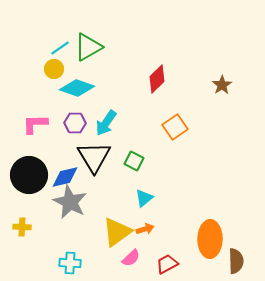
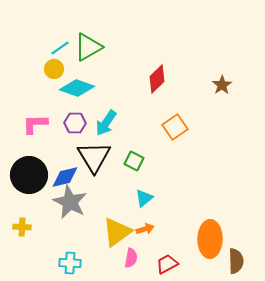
pink semicircle: rotated 36 degrees counterclockwise
